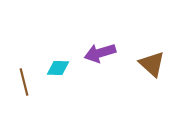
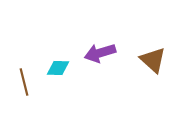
brown triangle: moved 1 px right, 4 px up
